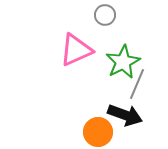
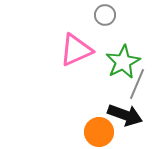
orange circle: moved 1 px right
